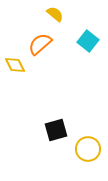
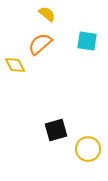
yellow semicircle: moved 8 px left
cyan square: moved 1 px left; rotated 30 degrees counterclockwise
